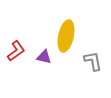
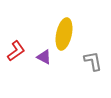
yellow ellipse: moved 2 px left, 2 px up
purple triangle: rotated 14 degrees clockwise
